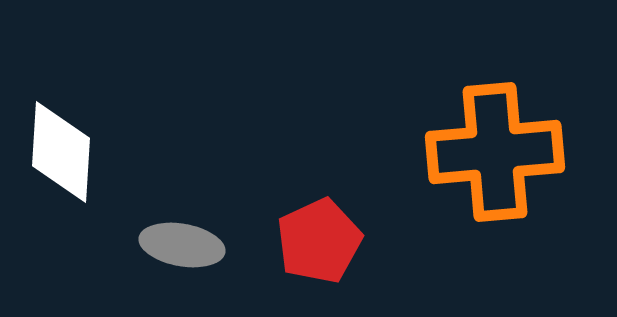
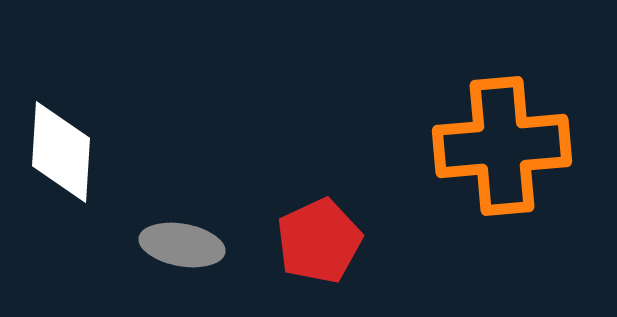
orange cross: moved 7 px right, 6 px up
